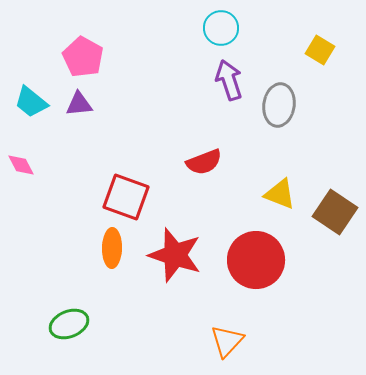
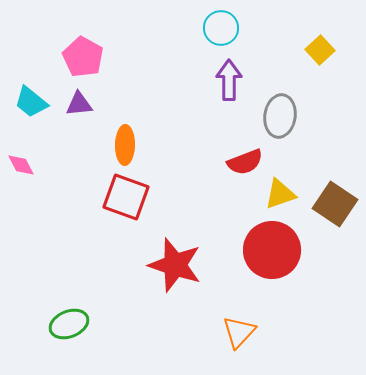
yellow square: rotated 16 degrees clockwise
purple arrow: rotated 18 degrees clockwise
gray ellipse: moved 1 px right, 11 px down
red semicircle: moved 41 px right
yellow triangle: rotated 40 degrees counterclockwise
brown square: moved 8 px up
orange ellipse: moved 13 px right, 103 px up
red star: moved 10 px down
red circle: moved 16 px right, 10 px up
orange triangle: moved 12 px right, 9 px up
